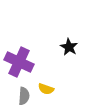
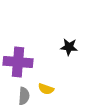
black star: rotated 24 degrees counterclockwise
purple cross: moved 1 px left; rotated 20 degrees counterclockwise
